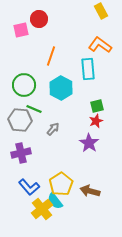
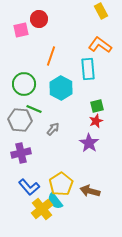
green circle: moved 1 px up
